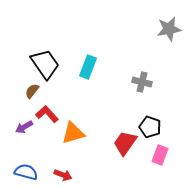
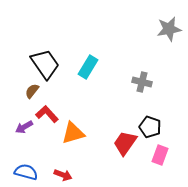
cyan rectangle: rotated 10 degrees clockwise
